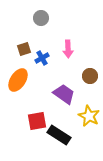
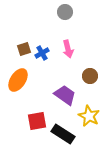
gray circle: moved 24 px right, 6 px up
pink arrow: rotated 12 degrees counterclockwise
blue cross: moved 5 px up
purple trapezoid: moved 1 px right, 1 px down
black rectangle: moved 4 px right, 1 px up
